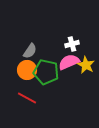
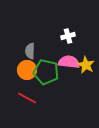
white cross: moved 4 px left, 8 px up
gray semicircle: rotated 147 degrees clockwise
pink semicircle: rotated 30 degrees clockwise
